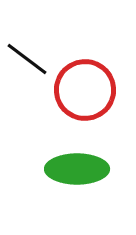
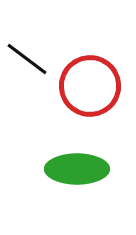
red circle: moved 5 px right, 4 px up
